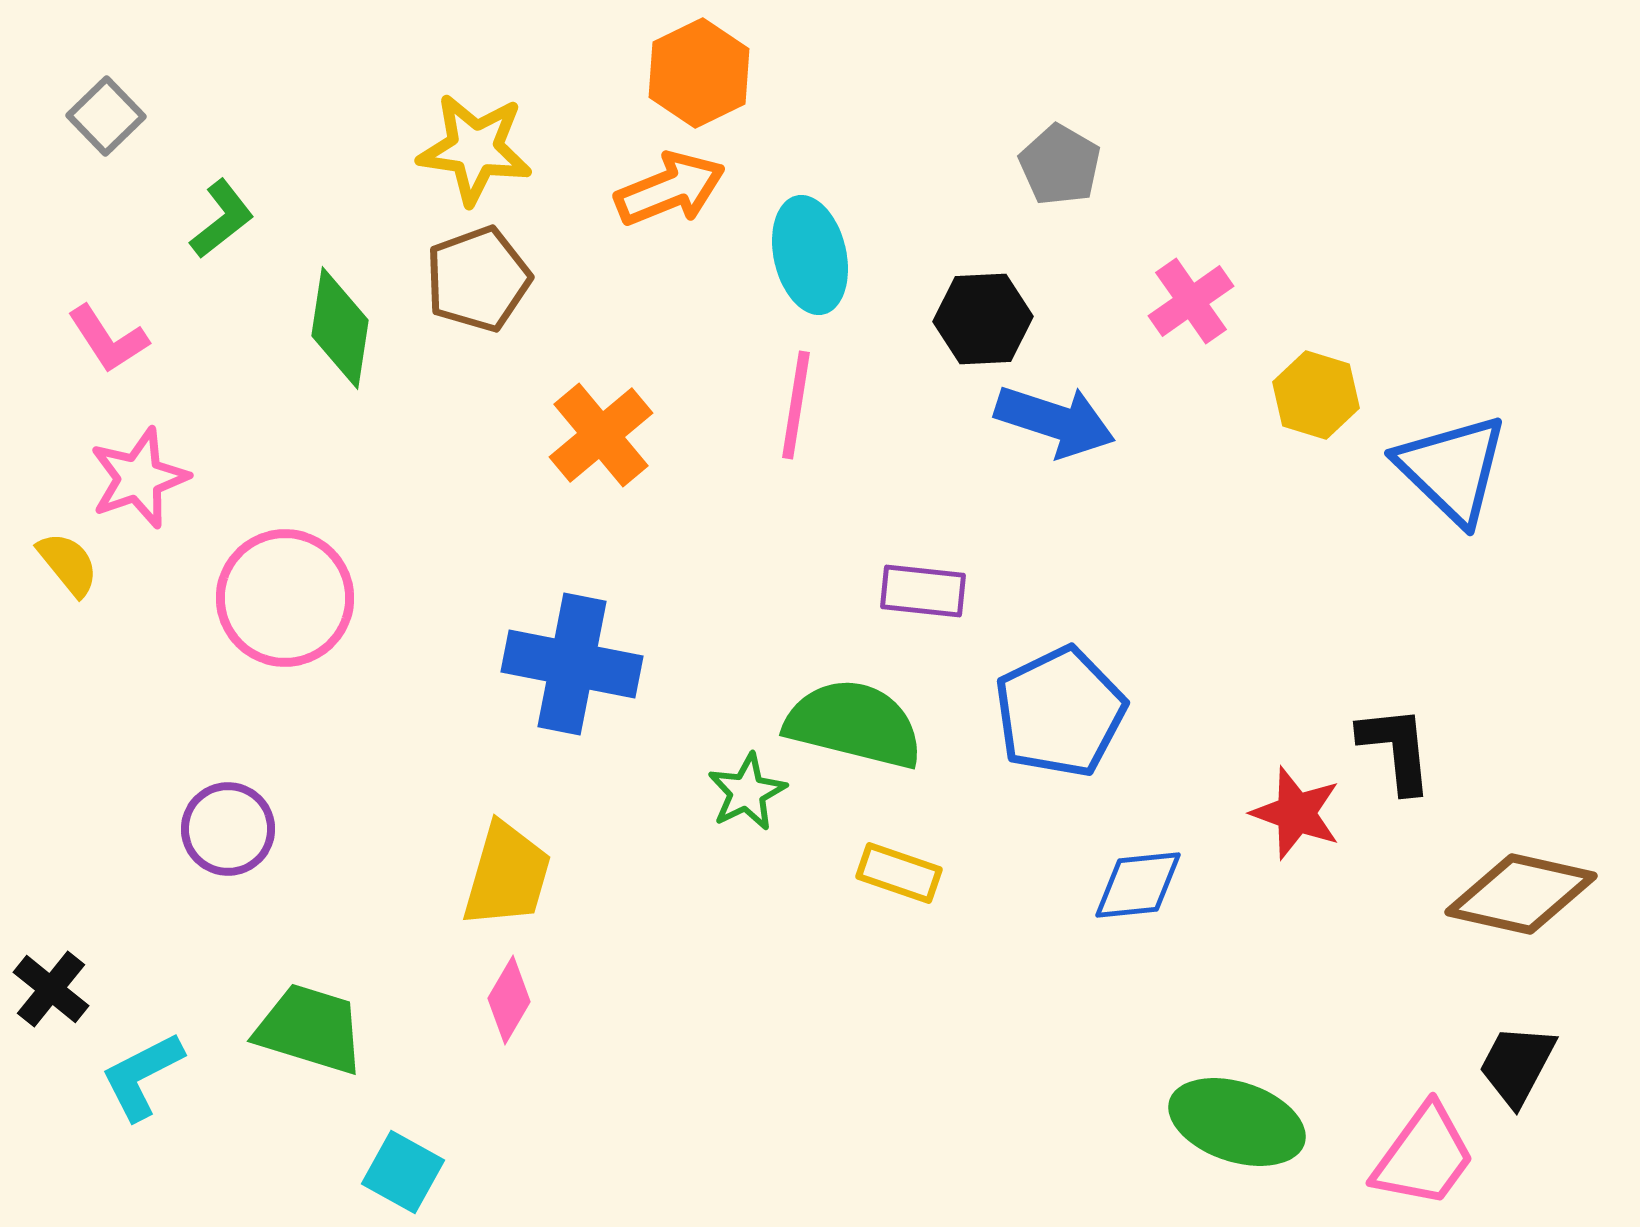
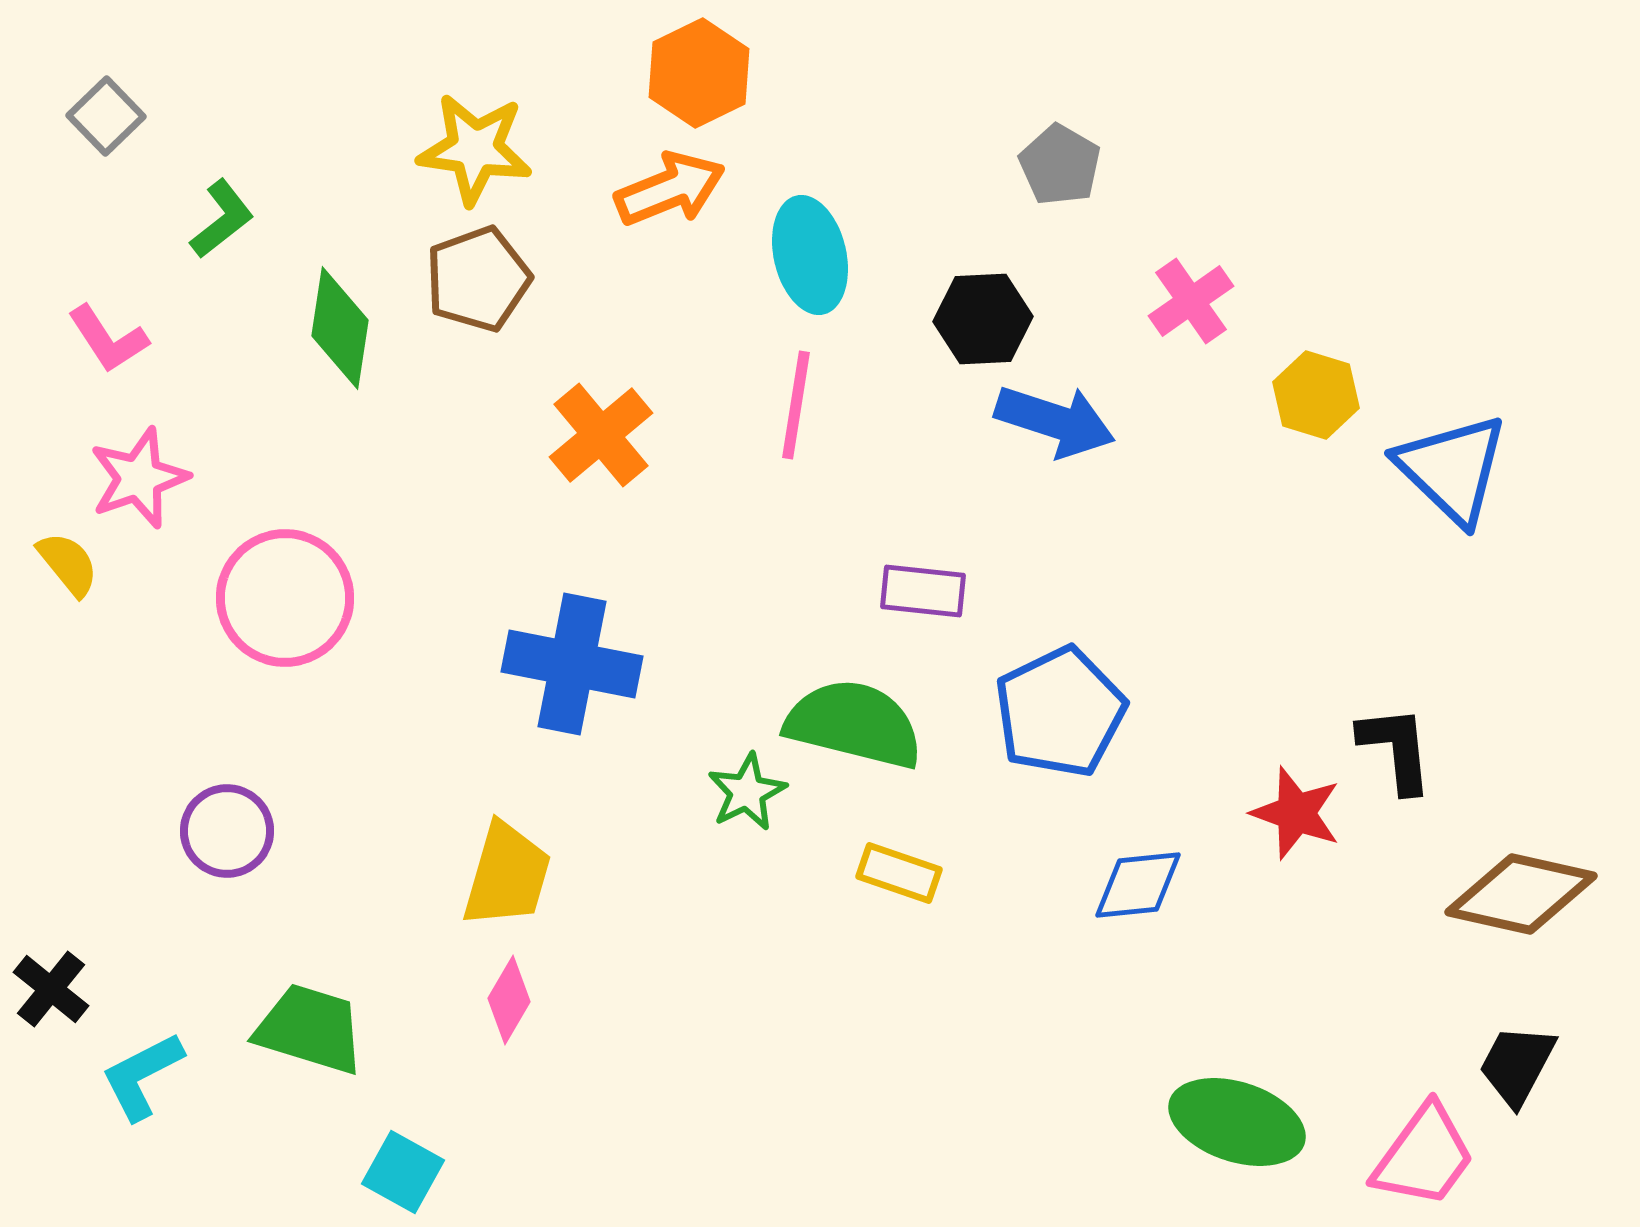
purple circle: moved 1 px left, 2 px down
